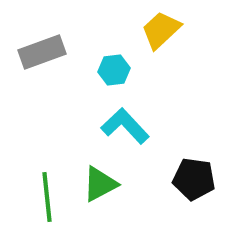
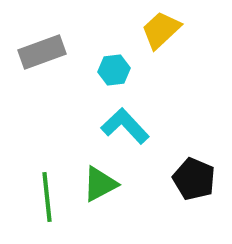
black pentagon: rotated 15 degrees clockwise
